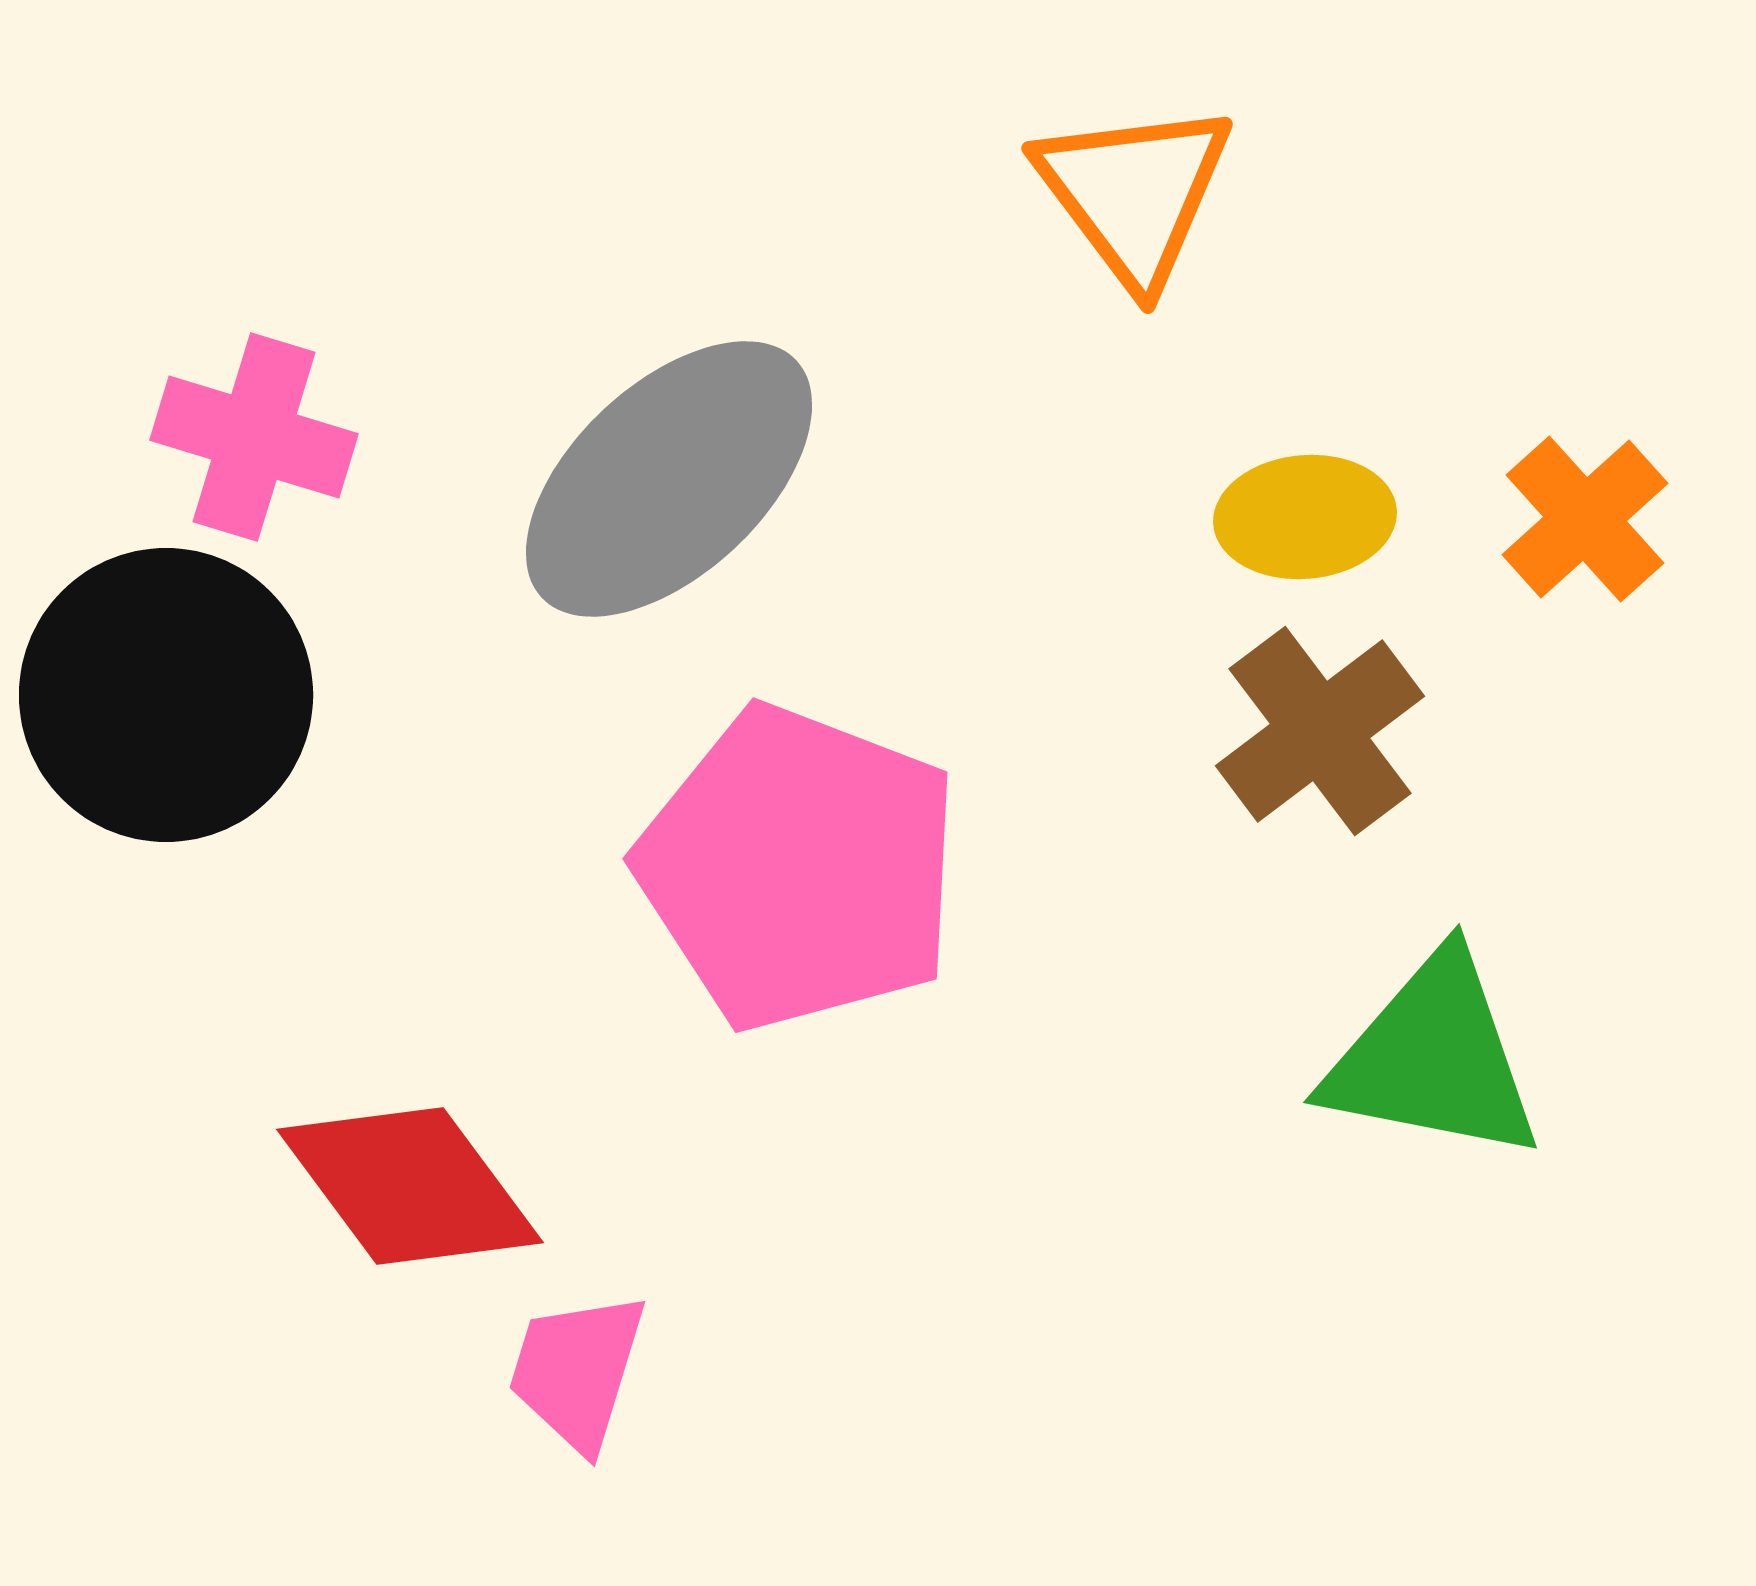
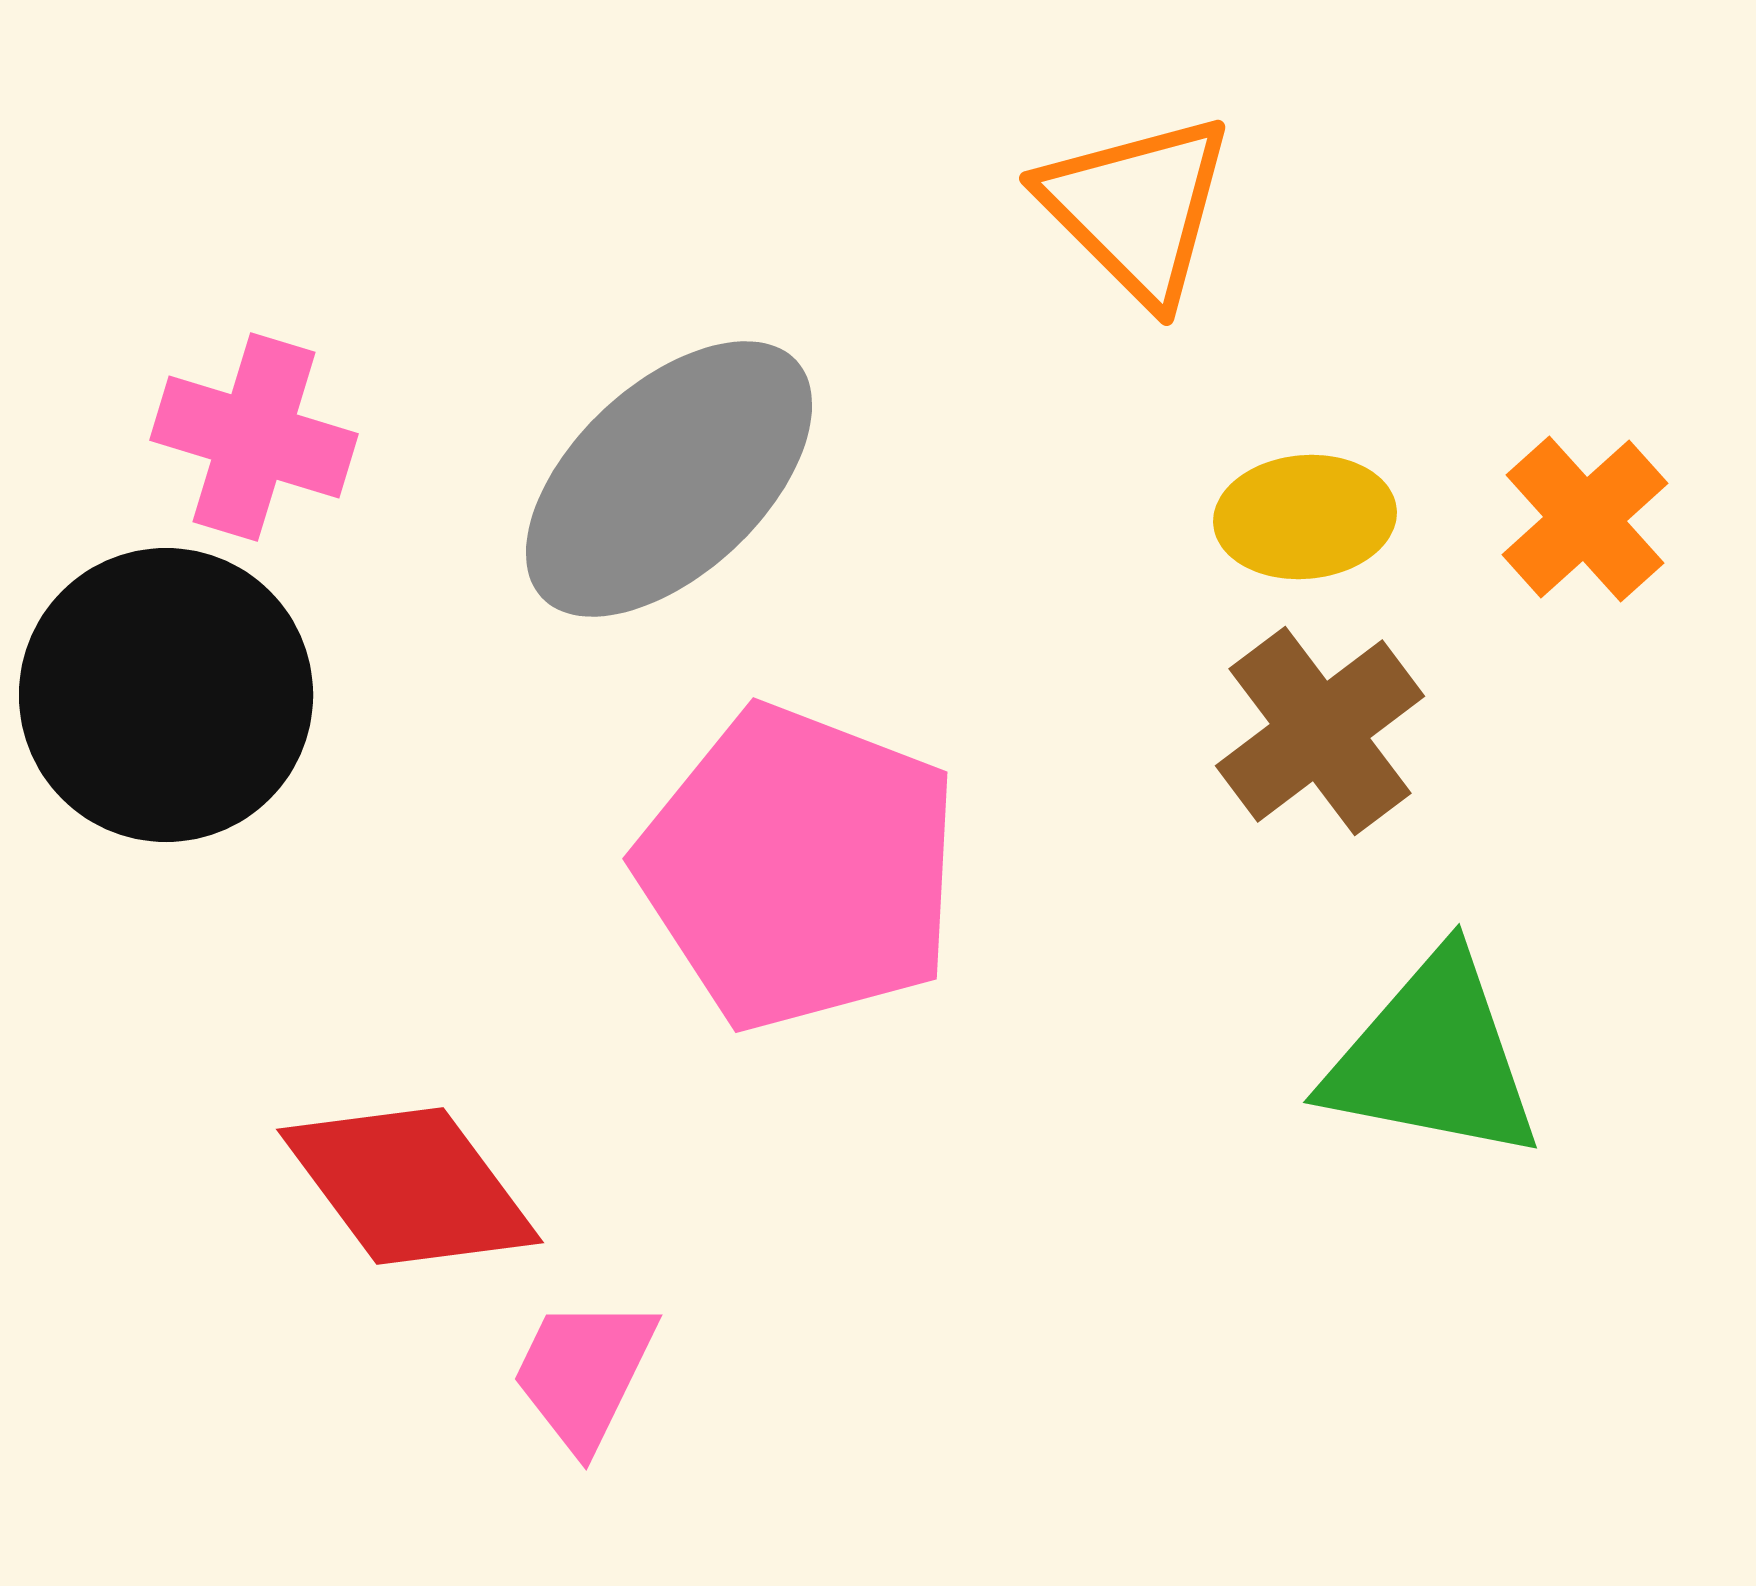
orange triangle: moved 3 px right, 15 px down; rotated 8 degrees counterclockwise
pink trapezoid: moved 7 px right, 2 px down; rotated 9 degrees clockwise
